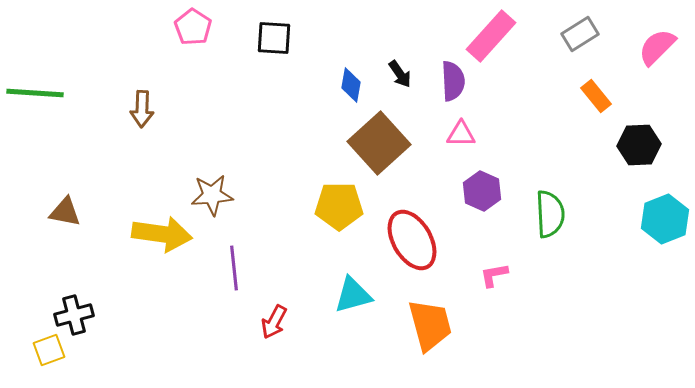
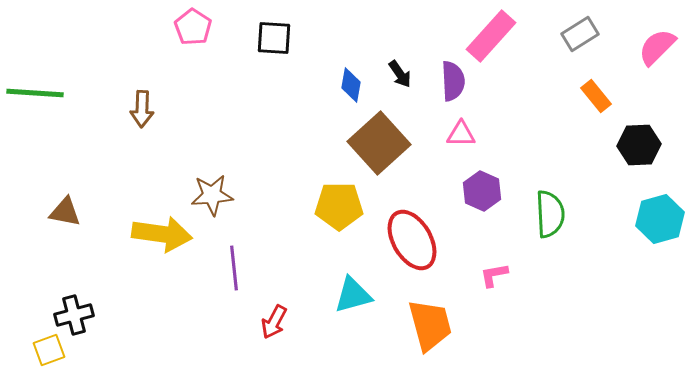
cyan hexagon: moved 5 px left; rotated 6 degrees clockwise
